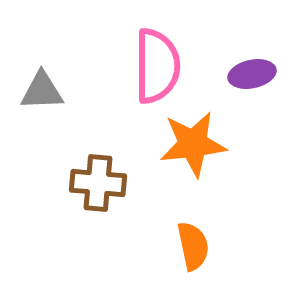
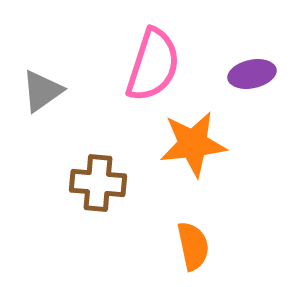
pink semicircle: moved 4 px left, 1 px up; rotated 18 degrees clockwise
gray triangle: rotated 33 degrees counterclockwise
